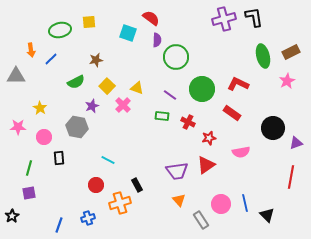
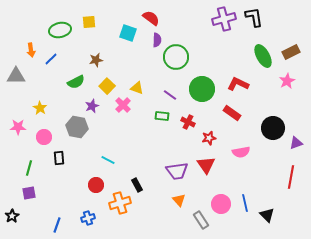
green ellipse at (263, 56): rotated 15 degrees counterclockwise
red triangle at (206, 165): rotated 30 degrees counterclockwise
blue line at (59, 225): moved 2 px left
